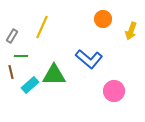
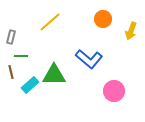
yellow line: moved 8 px right, 5 px up; rotated 25 degrees clockwise
gray rectangle: moved 1 px left, 1 px down; rotated 16 degrees counterclockwise
